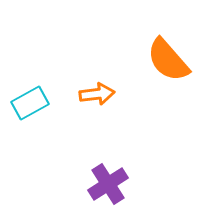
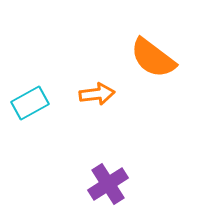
orange semicircle: moved 15 px left, 2 px up; rotated 12 degrees counterclockwise
